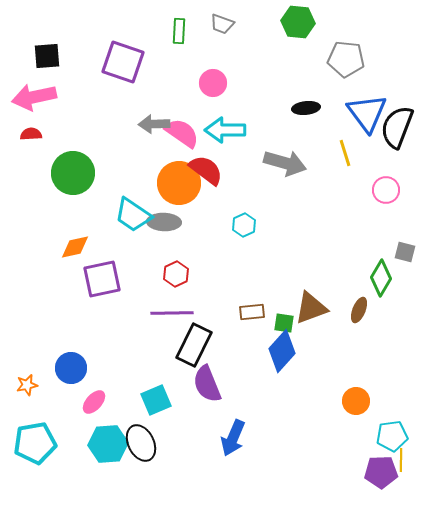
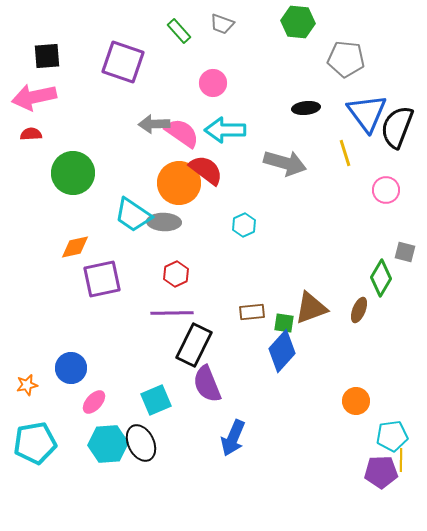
green rectangle at (179, 31): rotated 45 degrees counterclockwise
